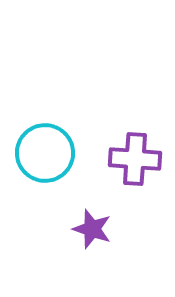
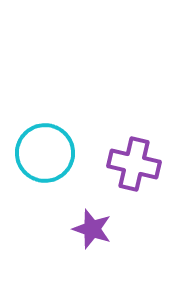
purple cross: moved 1 px left, 5 px down; rotated 9 degrees clockwise
